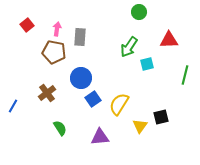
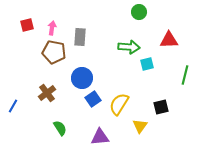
red square: rotated 24 degrees clockwise
pink arrow: moved 5 px left, 1 px up
green arrow: rotated 120 degrees counterclockwise
blue circle: moved 1 px right
black square: moved 10 px up
